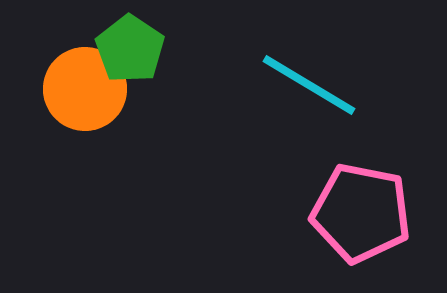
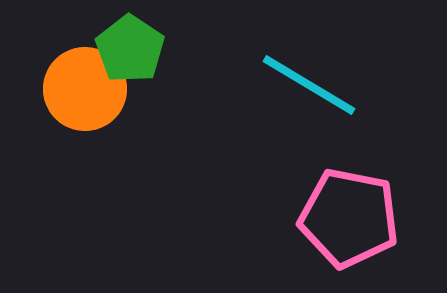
pink pentagon: moved 12 px left, 5 px down
